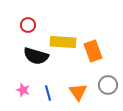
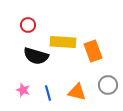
orange triangle: moved 1 px left; rotated 42 degrees counterclockwise
